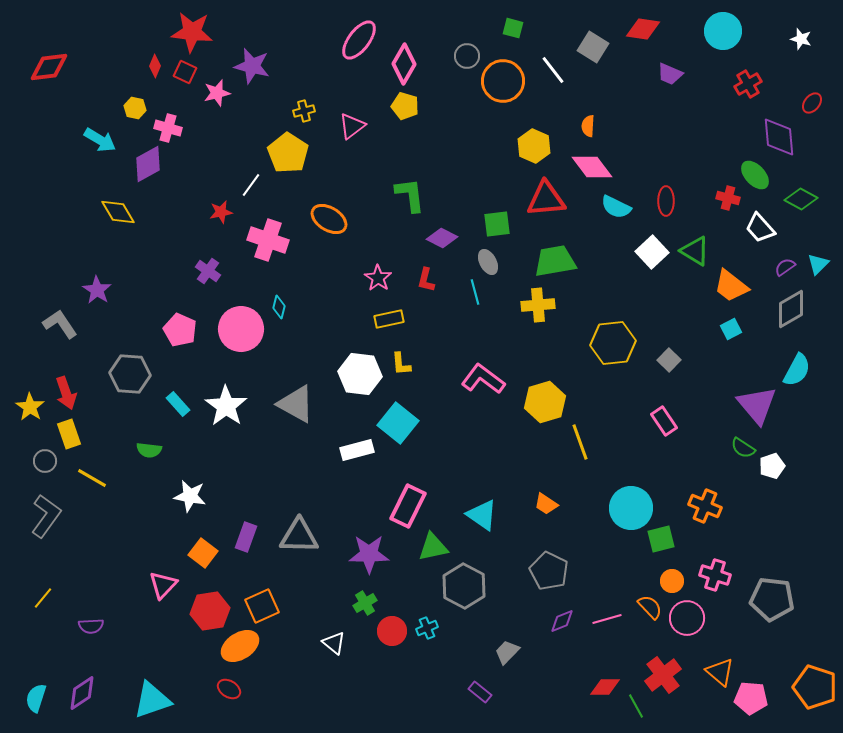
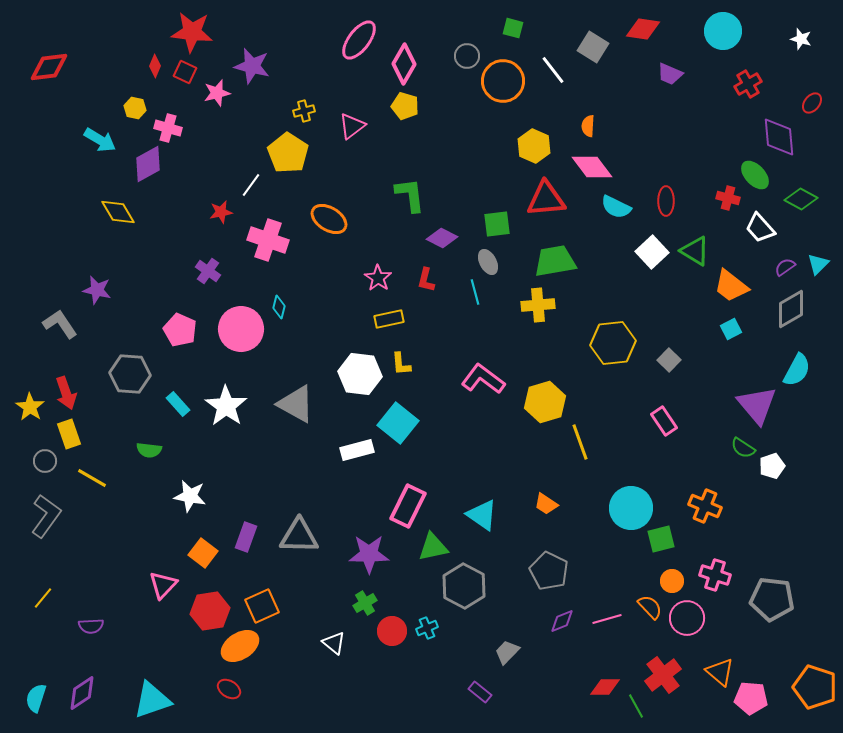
purple star at (97, 290): rotated 20 degrees counterclockwise
